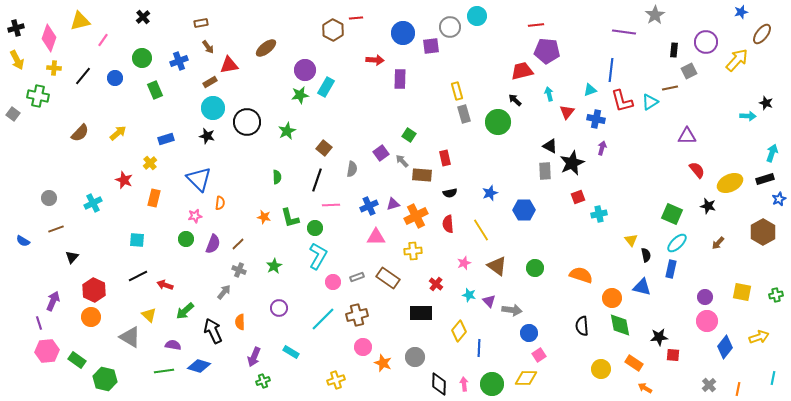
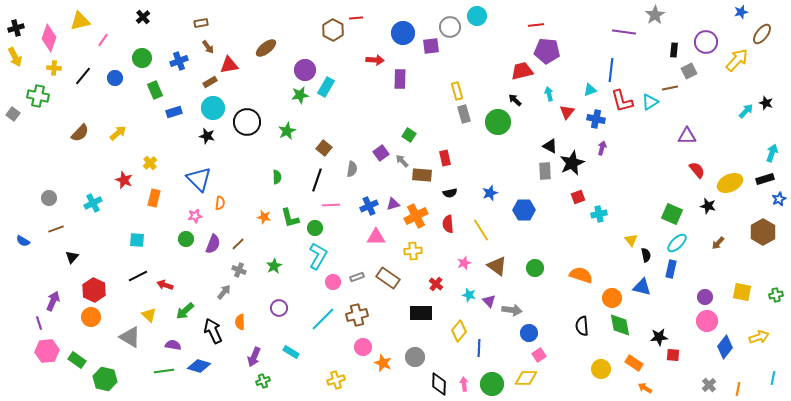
yellow arrow at (17, 60): moved 2 px left, 3 px up
cyan arrow at (748, 116): moved 2 px left, 5 px up; rotated 49 degrees counterclockwise
blue rectangle at (166, 139): moved 8 px right, 27 px up
